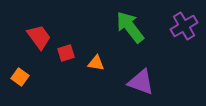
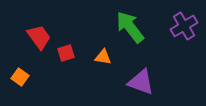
orange triangle: moved 7 px right, 6 px up
